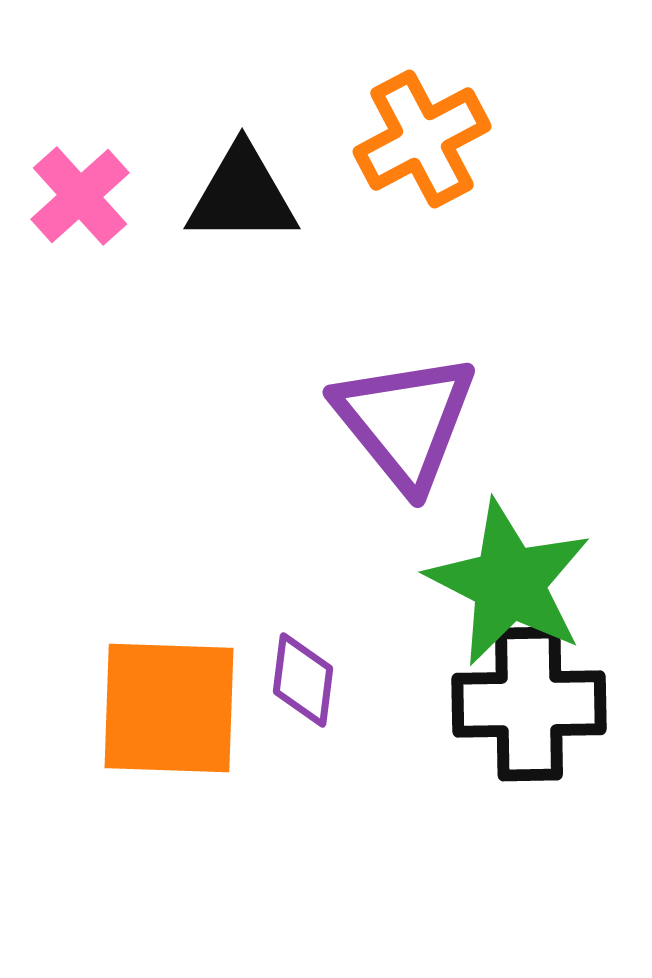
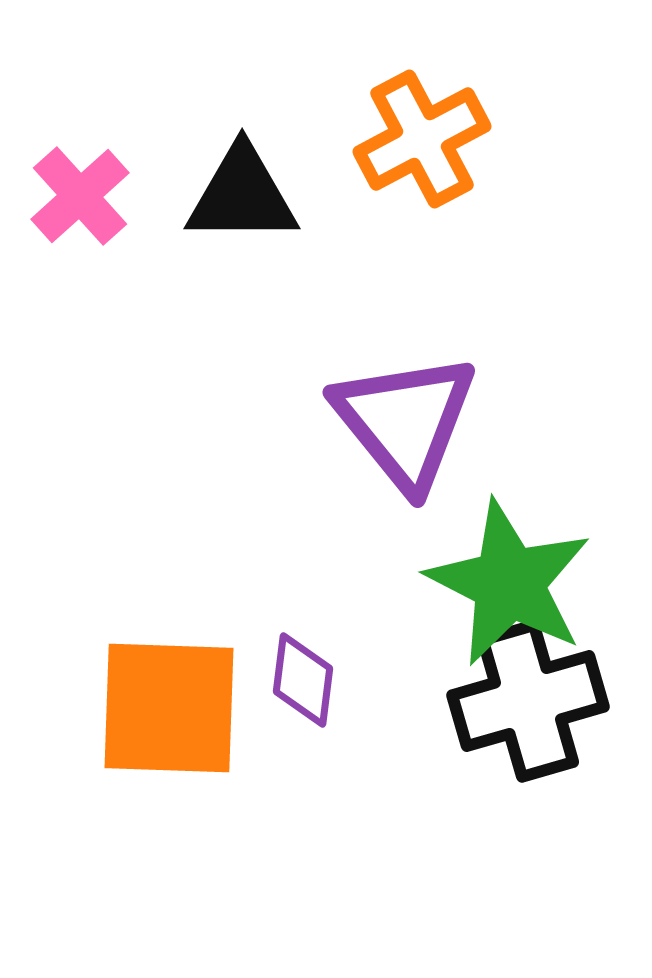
black cross: moved 1 px left, 3 px up; rotated 15 degrees counterclockwise
